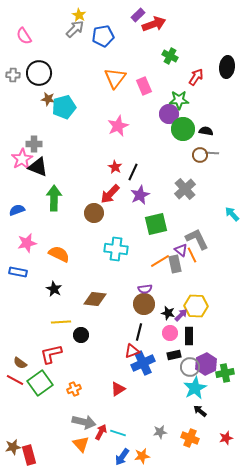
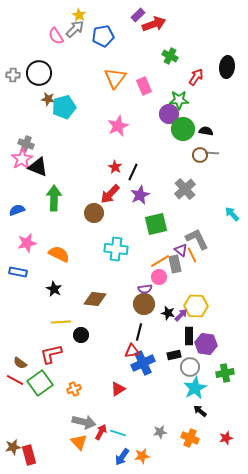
pink semicircle at (24, 36): moved 32 px right
gray cross at (34, 144): moved 8 px left; rotated 21 degrees clockwise
pink circle at (170, 333): moved 11 px left, 56 px up
red triangle at (132, 351): rotated 14 degrees clockwise
purple hexagon at (206, 364): moved 20 px up; rotated 25 degrees counterclockwise
orange triangle at (81, 444): moved 2 px left, 2 px up
